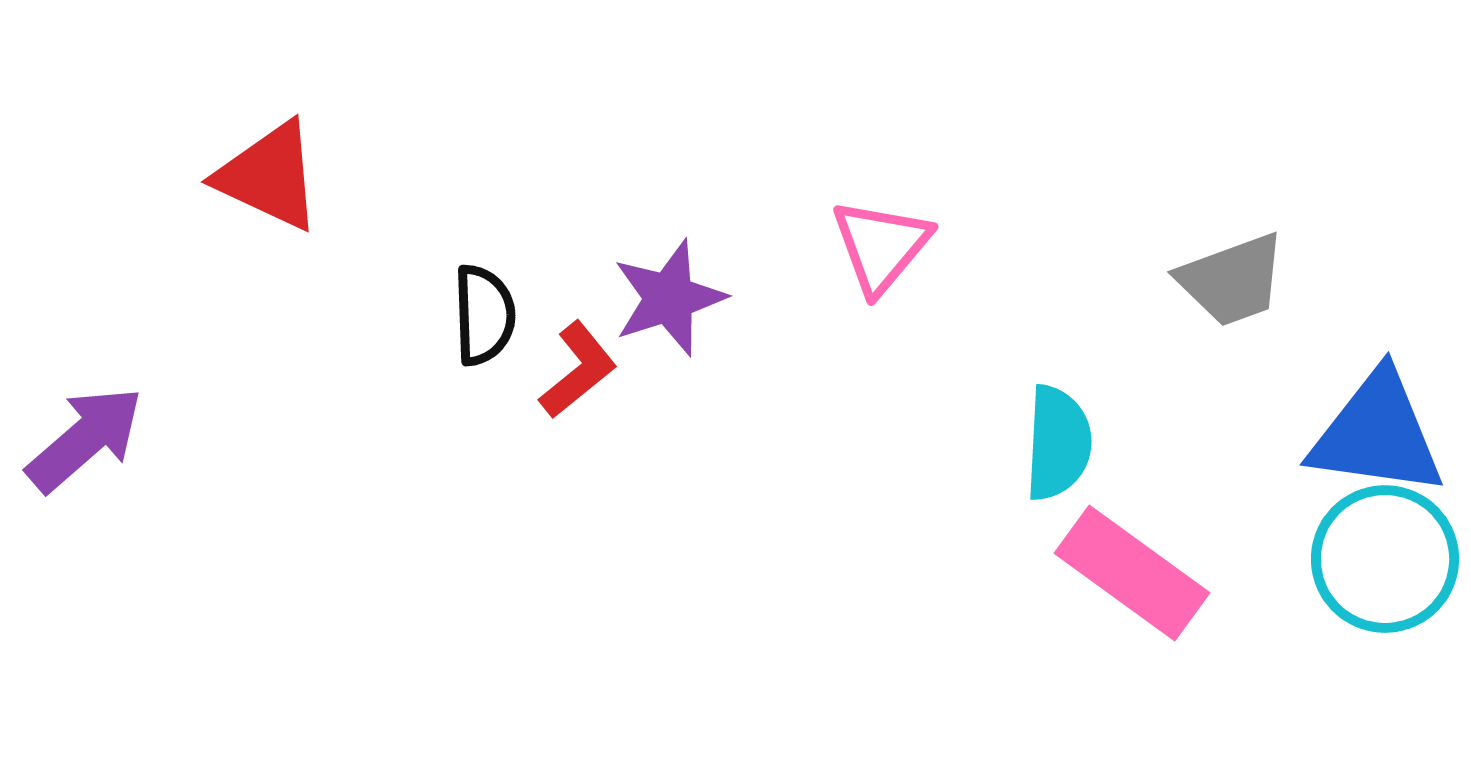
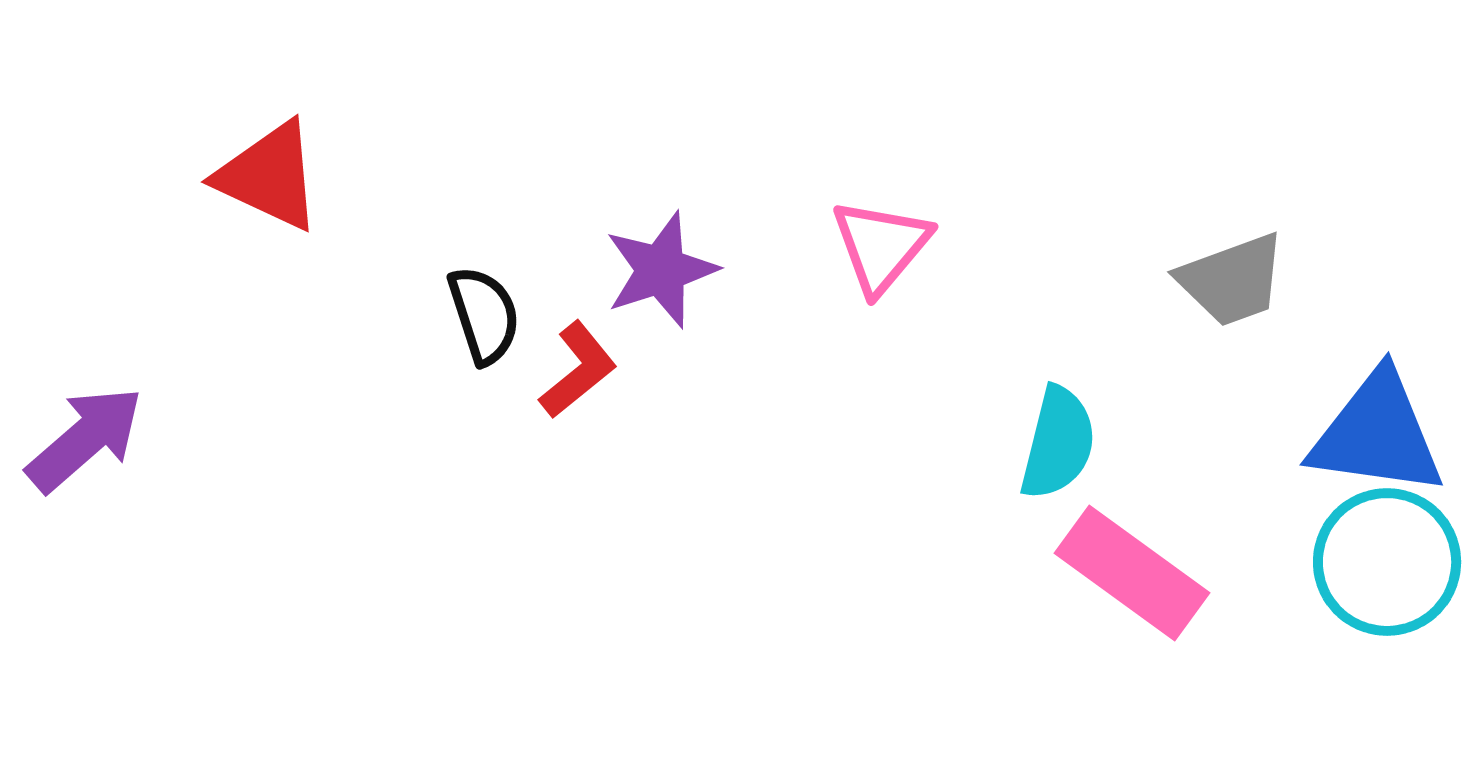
purple star: moved 8 px left, 28 px up
black semicircle: rotated 16 degrees counterclockwise
cyan semicircle: rotated 11 degrees clockwise
cyan circle: moved 2 px right, 3 px down
